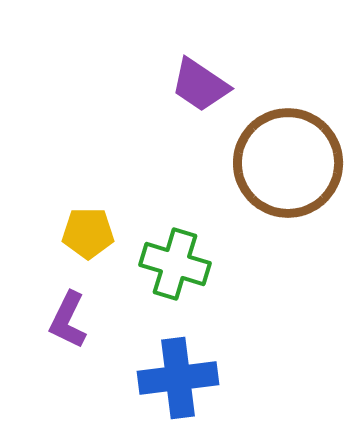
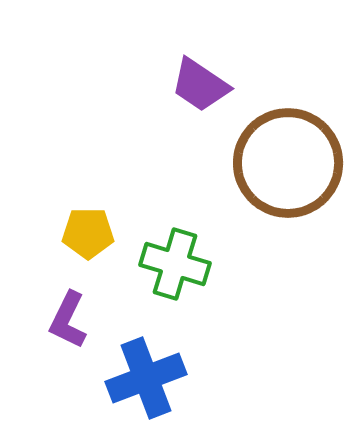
blue cross: moved 32 px left; rotated 14 degrees counterclockwise
